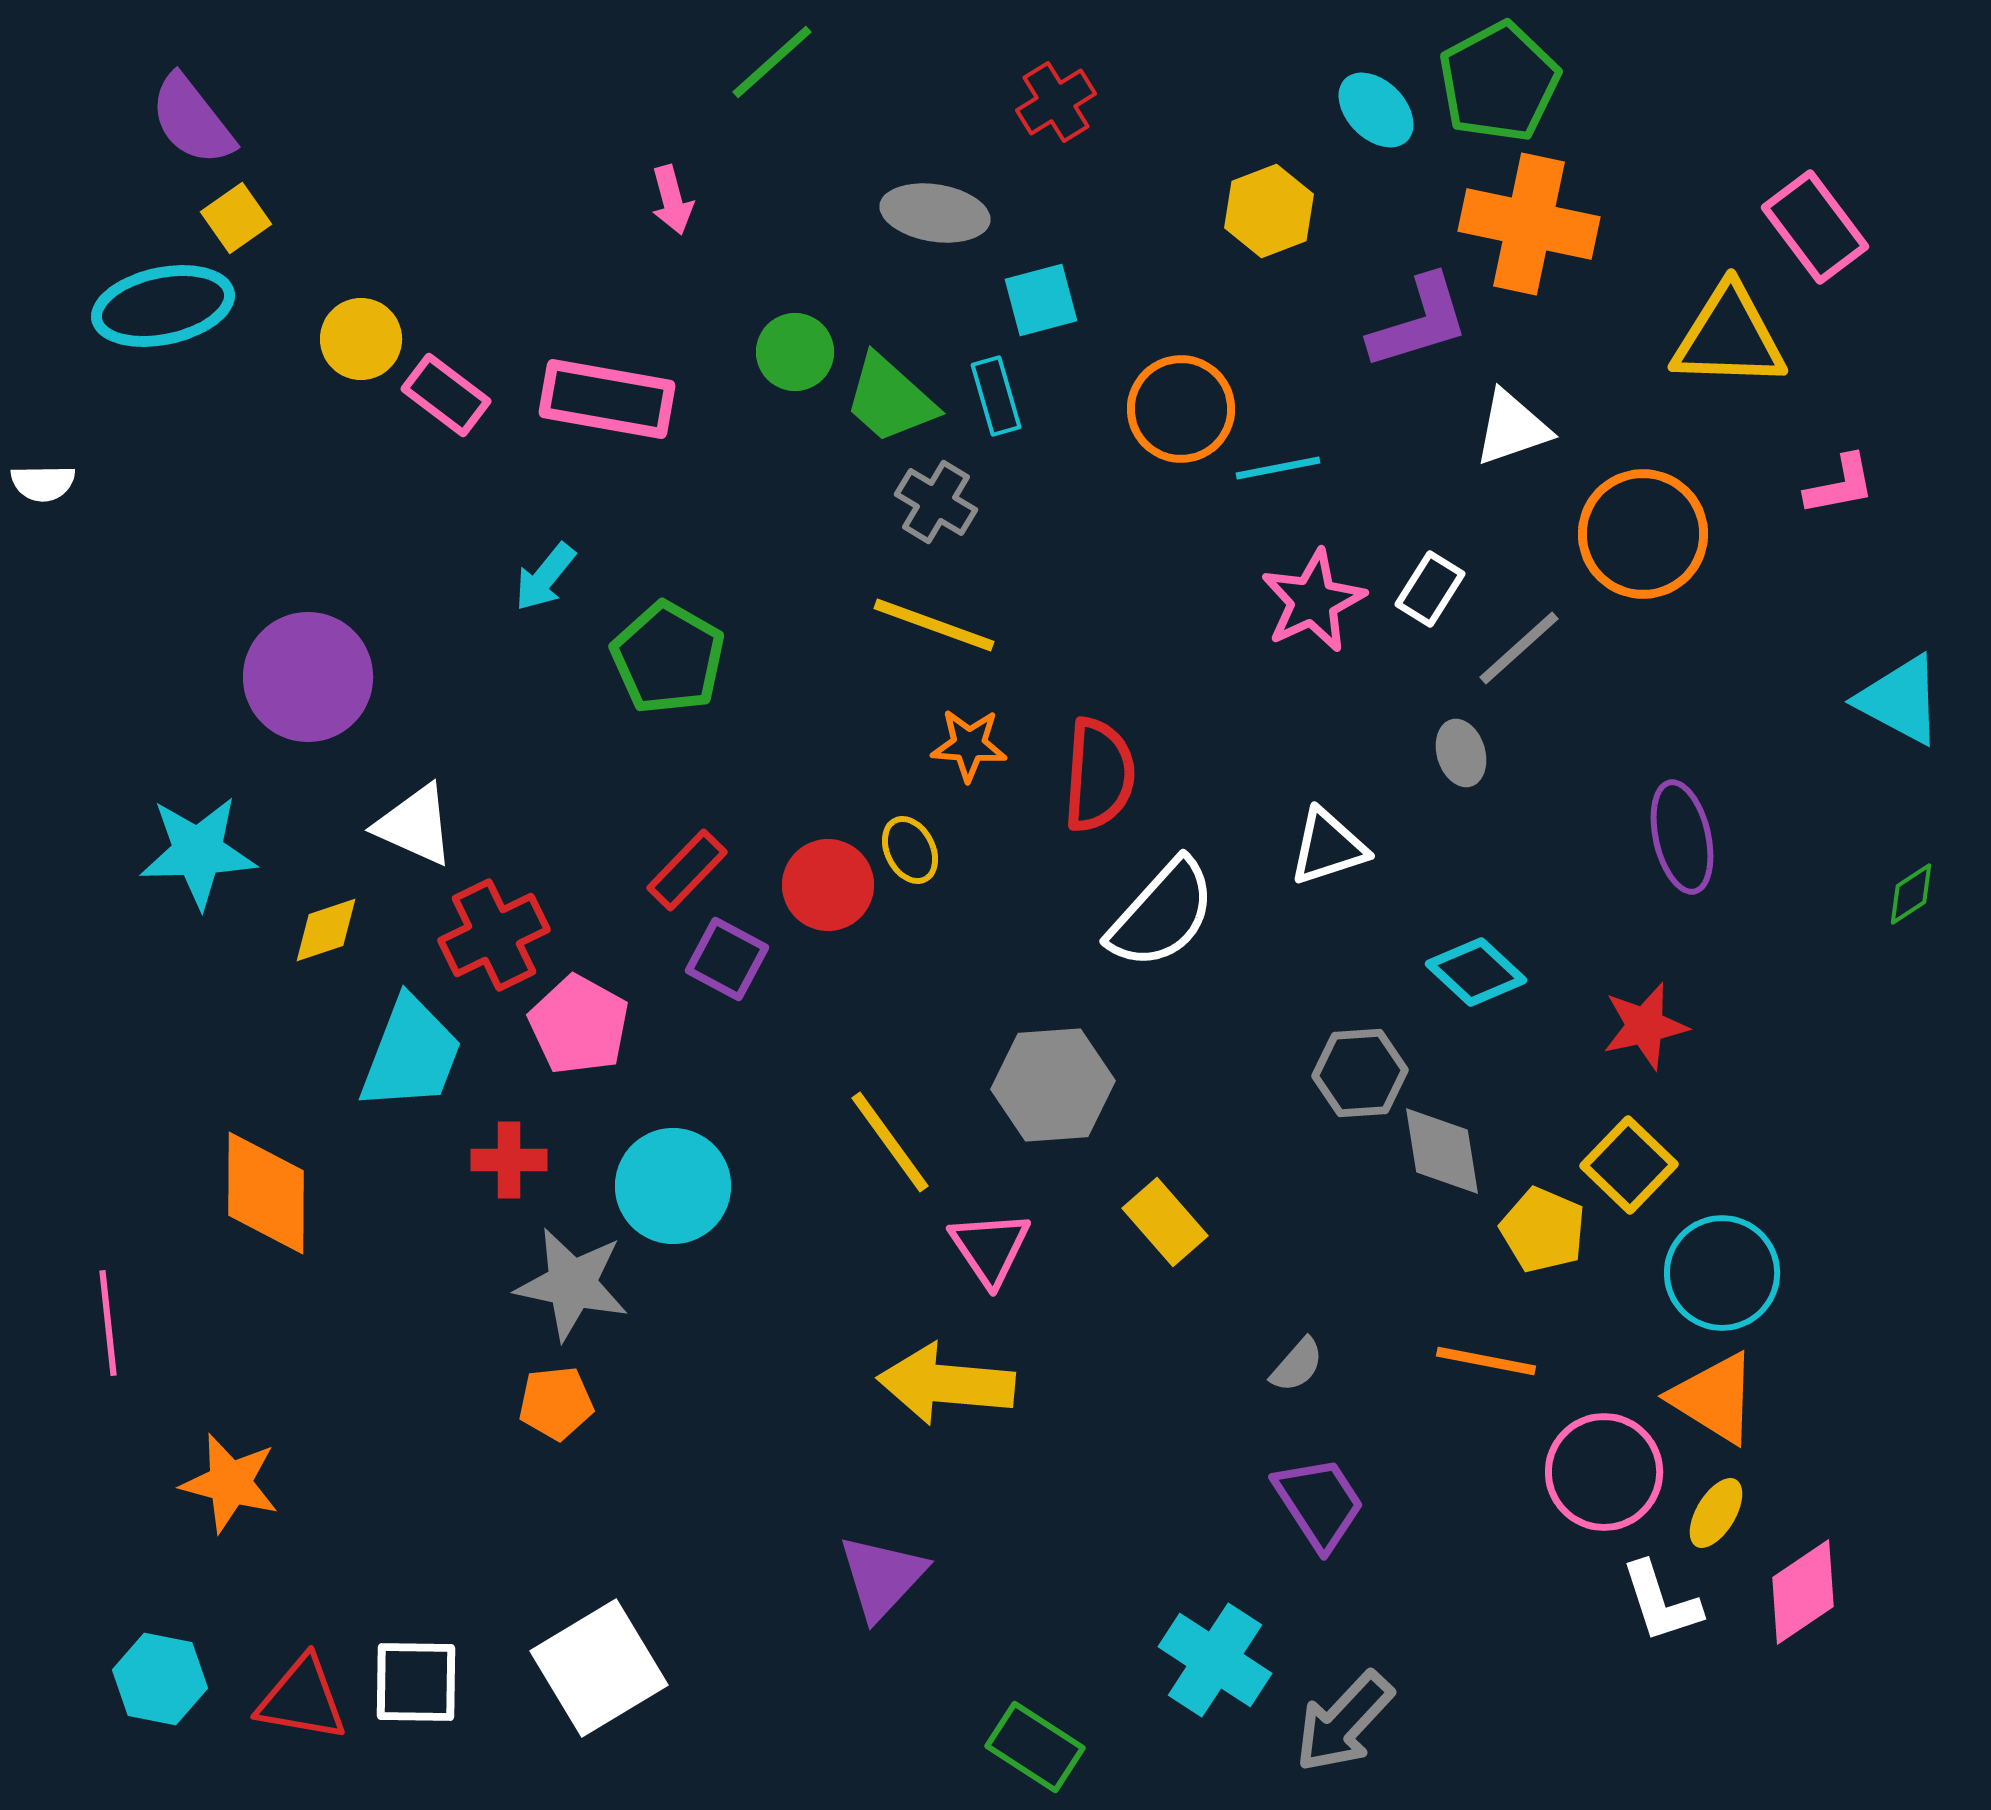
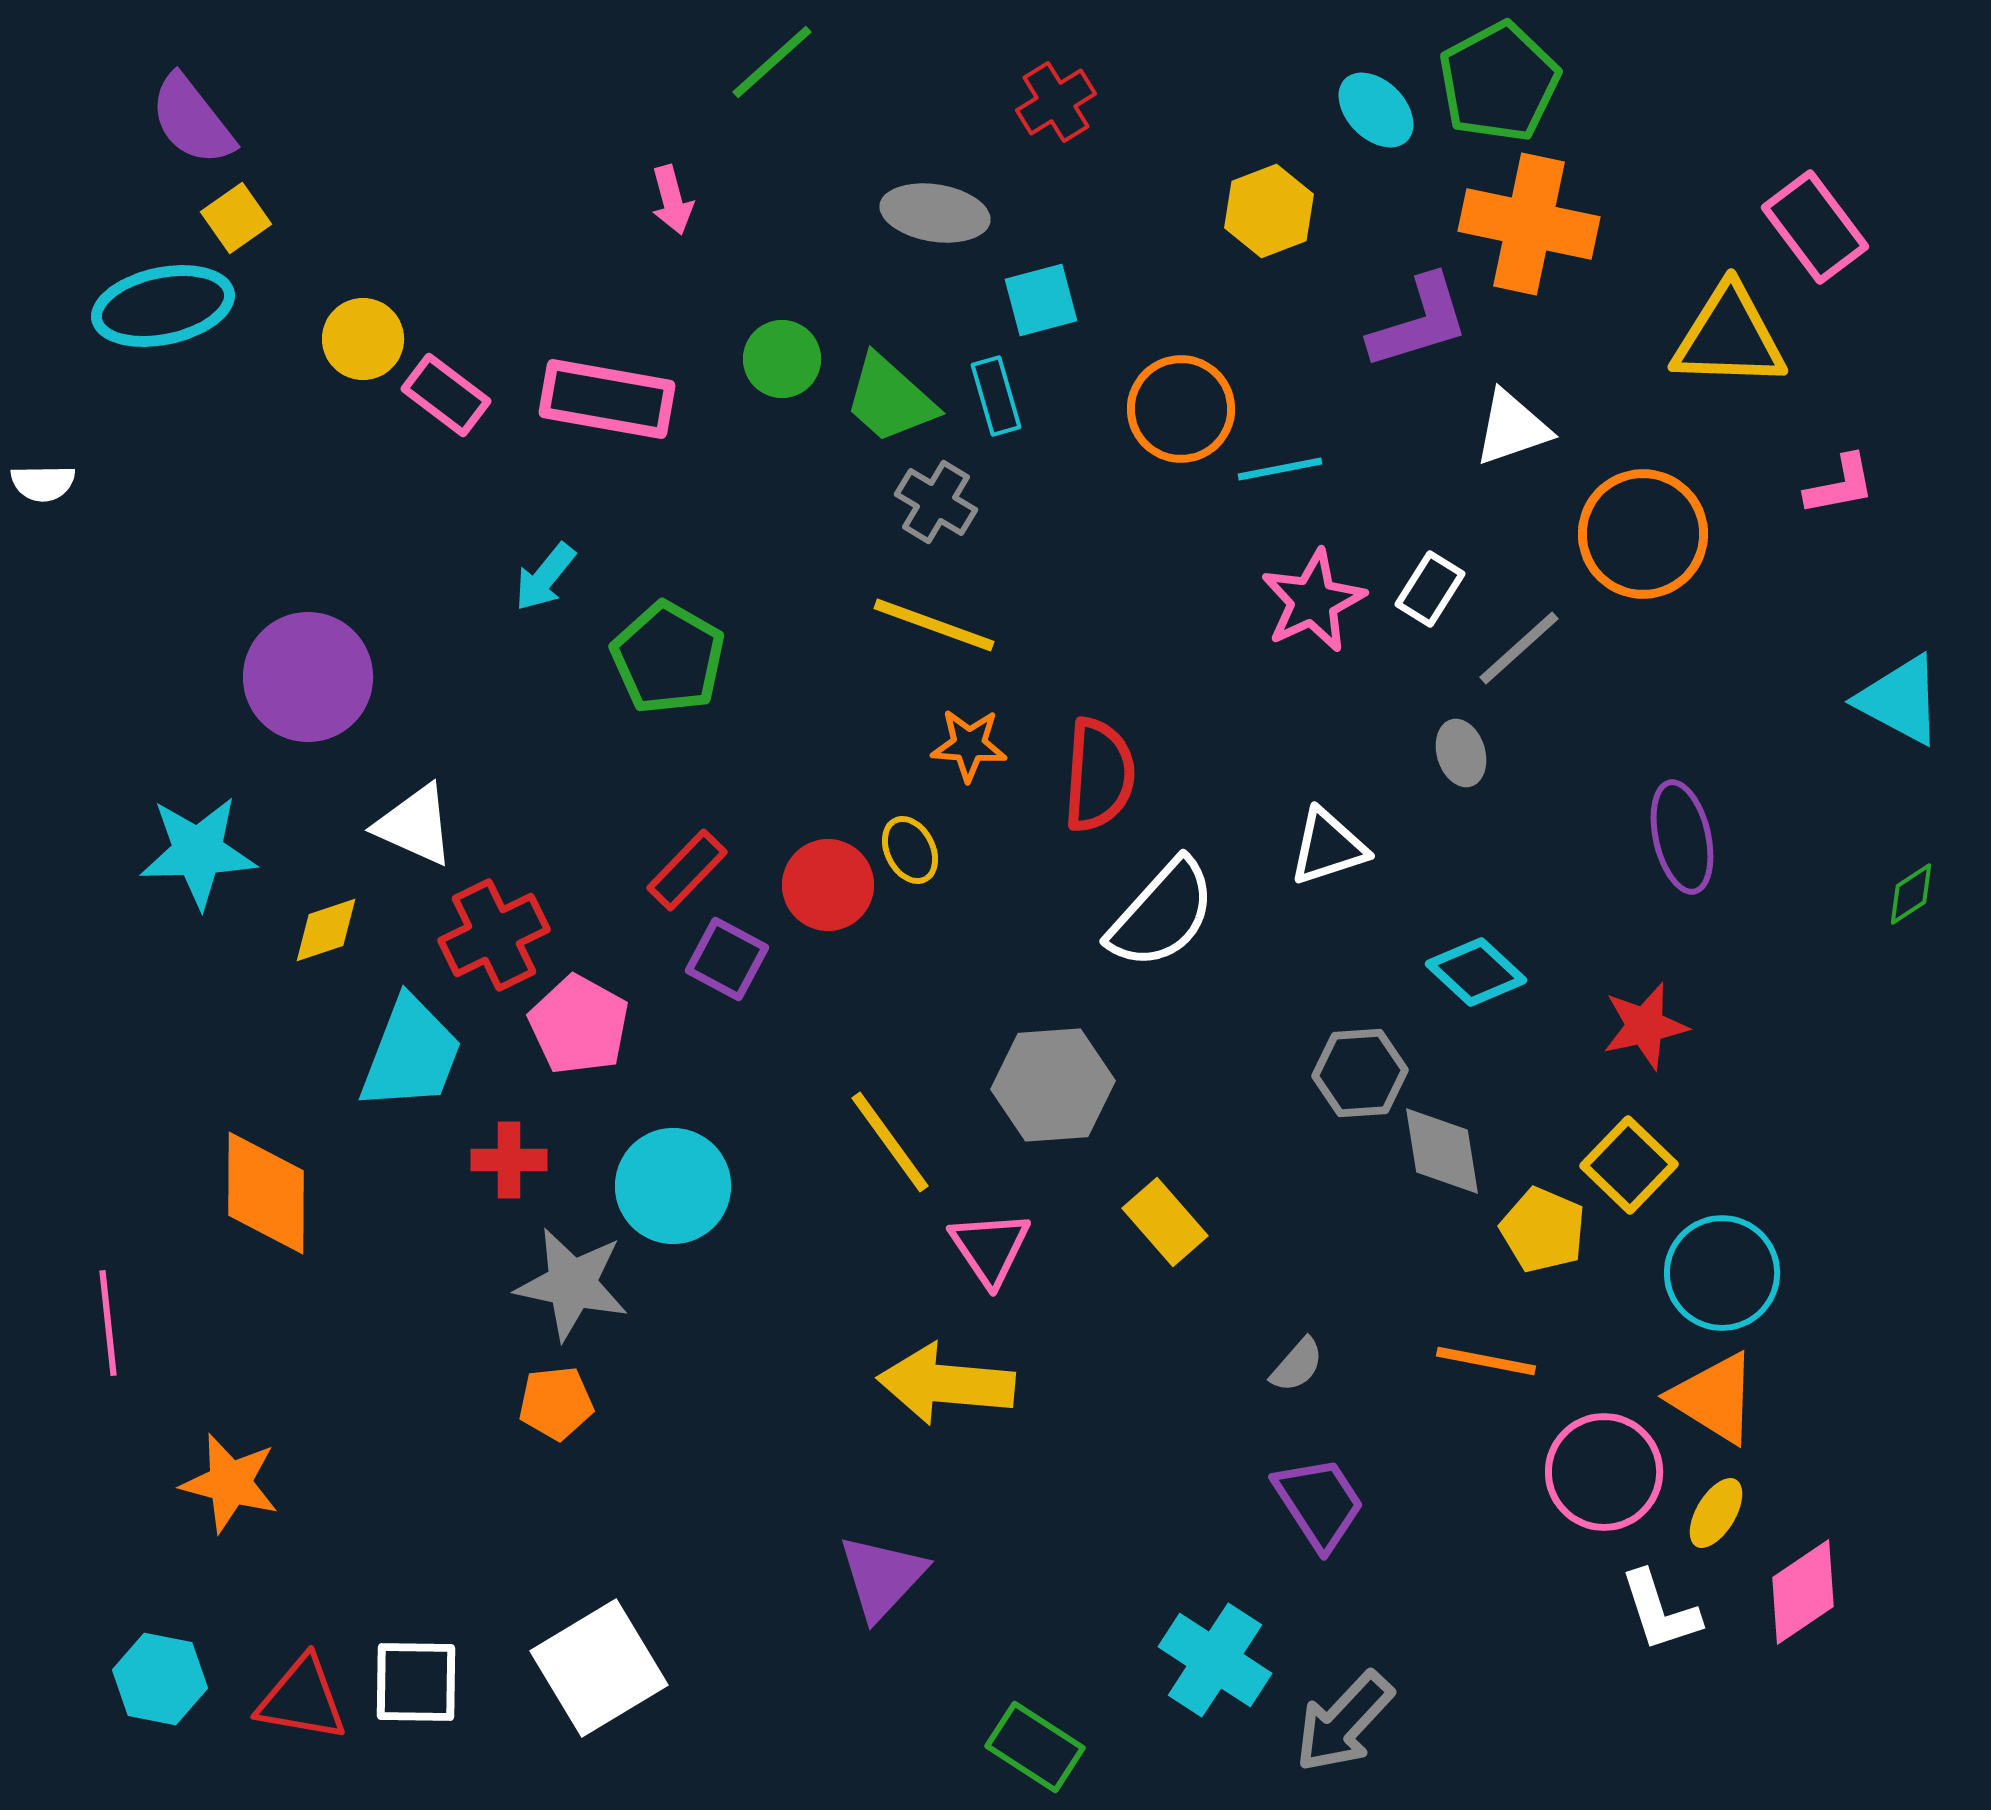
yellow circle at (361, 339): moved 2 px right
green circle at (795, 352): moved 13 px left, 7 px down
cyan line at (1278, 468): moved 2 px right, 1 px down
white L-shape at (1661, 1602): moved 1 px left, 9 px down
